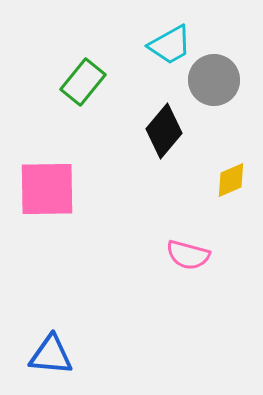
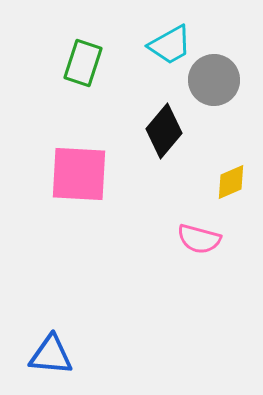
green rectangle: moved 19 px up; rotated 21 degrees counterclockwise
yellow diamond: moved 2 px down
pink square: moved 32 px right, 15 px up; rotated 4 degrees clockwise
pink semicircle: moved 11 px right, 16 px up
